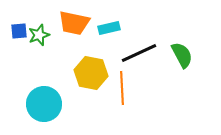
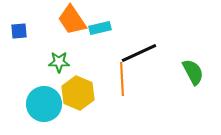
orange trapezoid: moved 2 px left, 3 px up; rotated 44 degrees clockwise
cyan rectangle: moved 9 px left
green star: moved 20 px right, 27 px down; rotated 20 degrees clockwise
green semicircle: moved 11 px right, 17 px down
yellow hexagon: moved 13 px left, 20 px down; rotated 12 degrees clockwise
orange line: moved 9 px up
